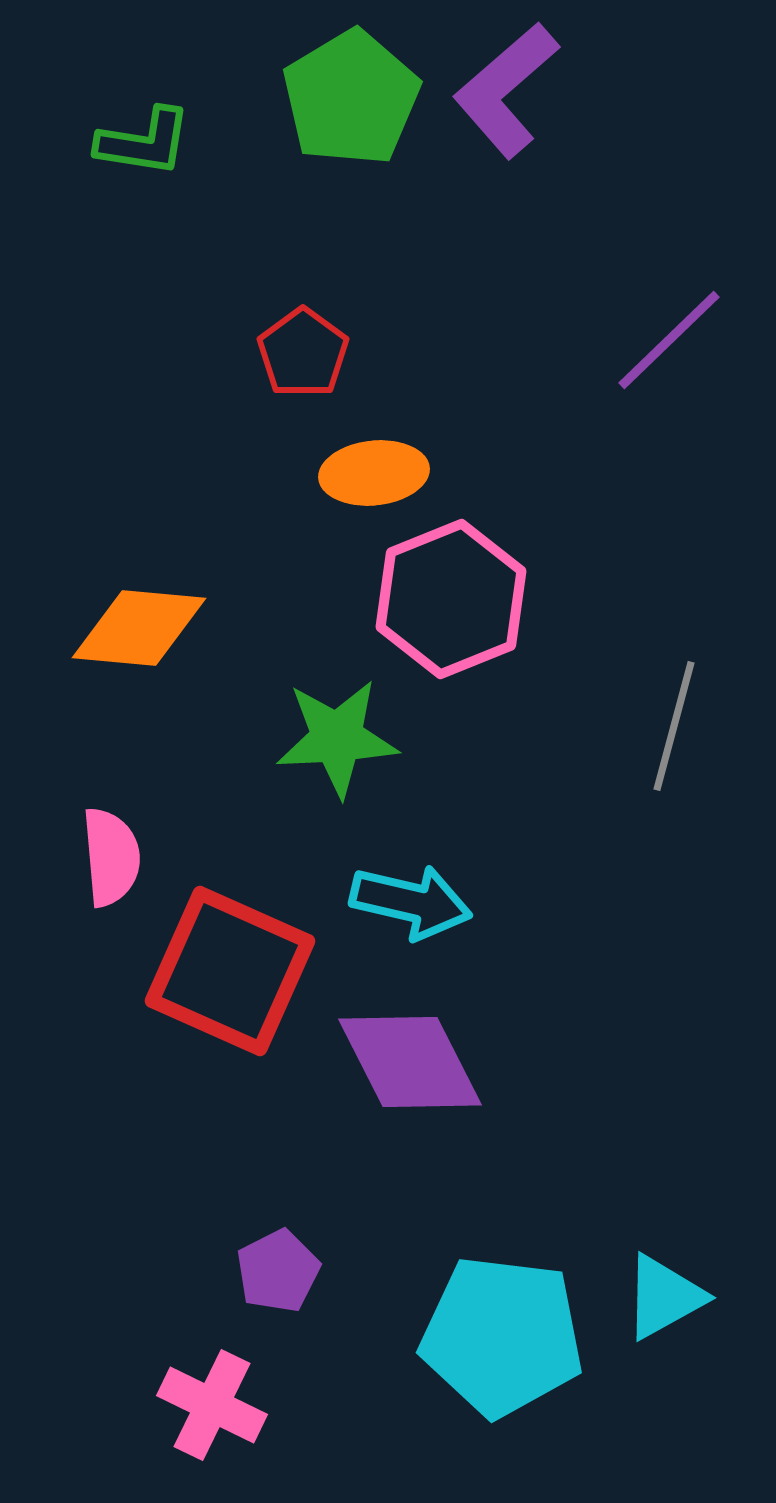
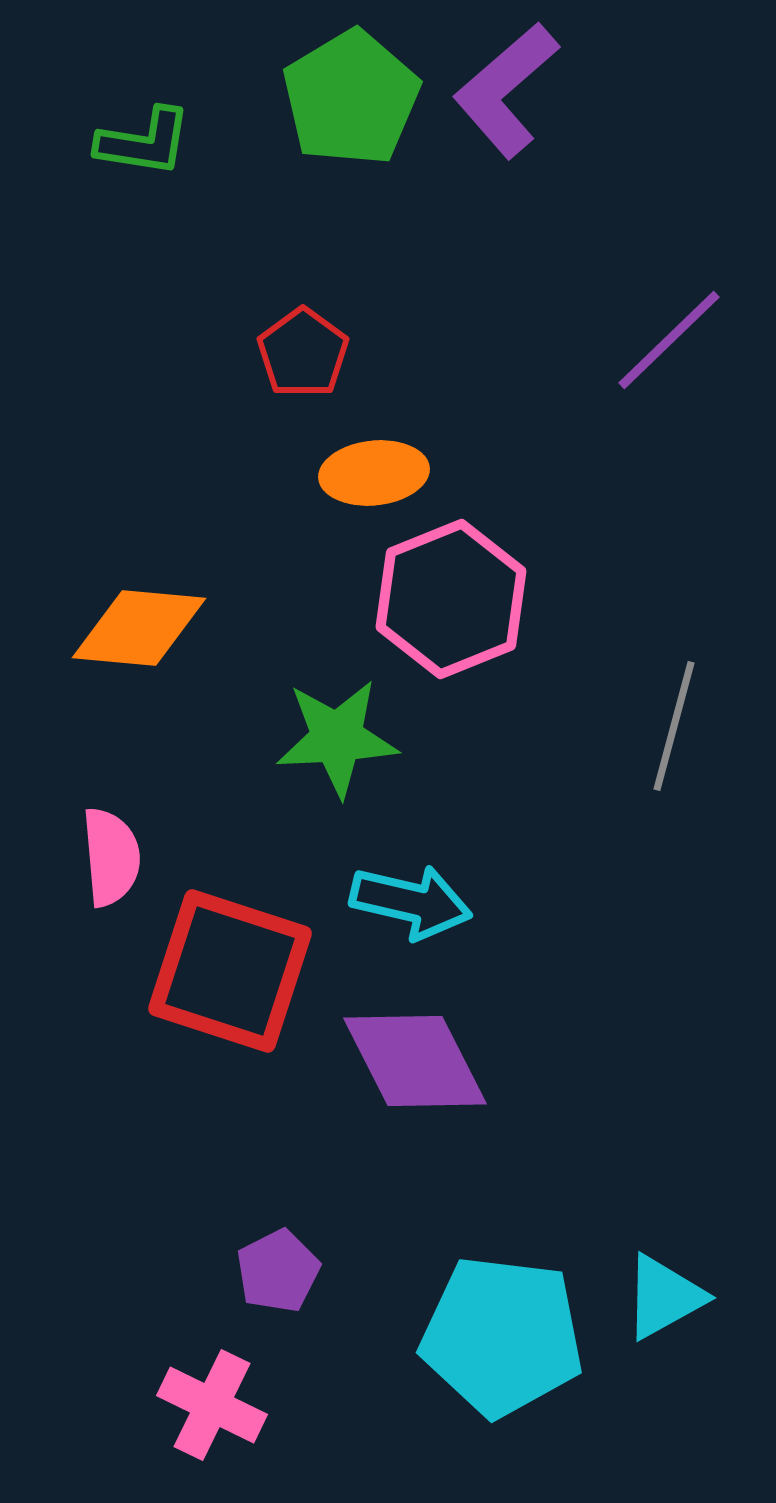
red square: rotated 6 degrees counterclockwise
purple diamond: moved 5 px right, 1 px up
